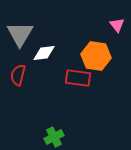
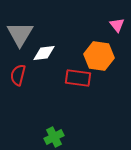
orange hexagon: moved 3 px right
